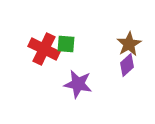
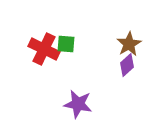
purple star: moved 20 px down
